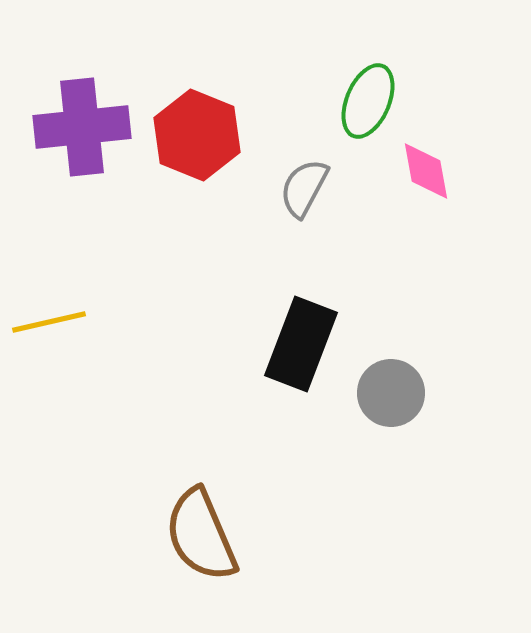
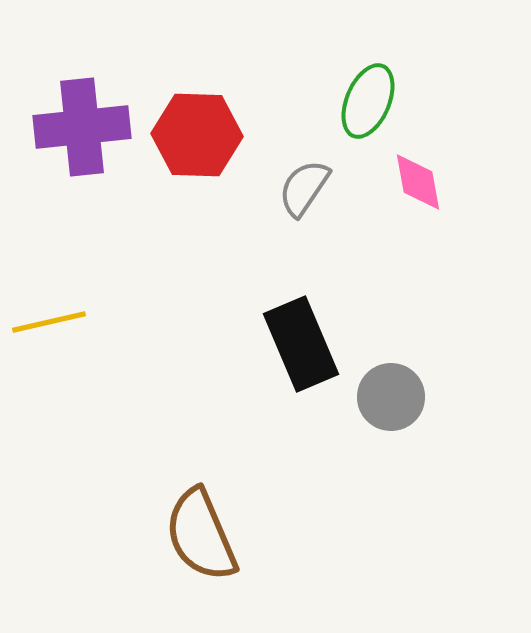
red hexagon: rotated 20 degrees counterclockwise
pink diamond: moved 8 px left, 11 px down
gray semicircle: rotated 6 degrees clockwise
black rectangle: rotated 44 degrees counterclockwise
gray circle: moved 4 px down
